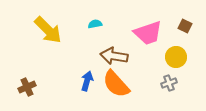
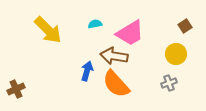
brown square: rotated 32 degrees clockwise
pink trapezoid: moved 18 px left; rotated 12 degrees counterclockwise
yellow circle: moved 3 px up
blue arrow: moved 10 px up
brown cross: moved 11 px left, 2 px down
